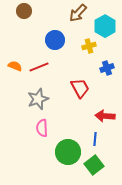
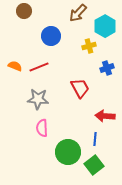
blue circle: moved 4 px left, 4 px up
gray star: rotated 25 degrees clockwise
